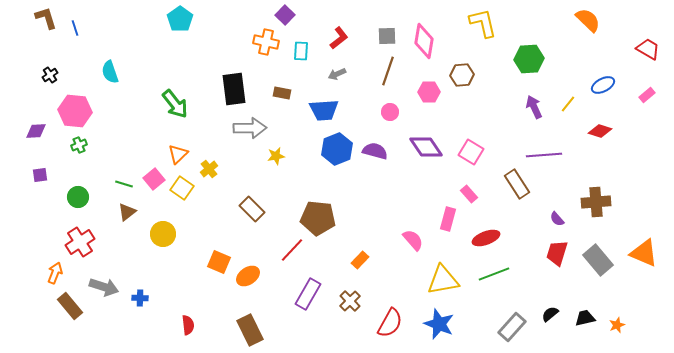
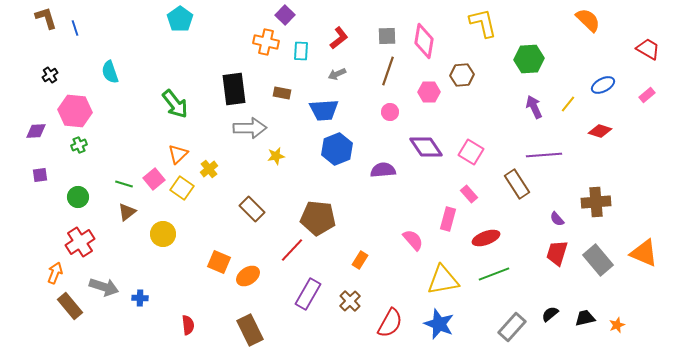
purple semicircle at (375, 151): moved 8 px right, 19 px down; rotated 20 degrees counterclockwise
orange rectangle at (360, 260): rotated 12 degrees counterclockwise
